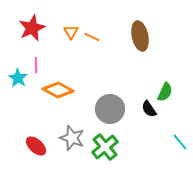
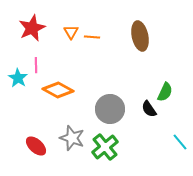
orange line: rotated 21 degrees counterclockwise
